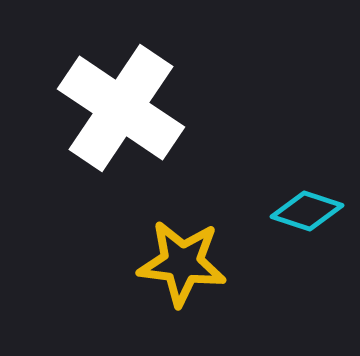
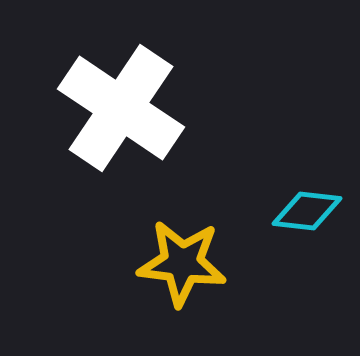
cyan diamond: rotated 12 degrees counterclockwise
